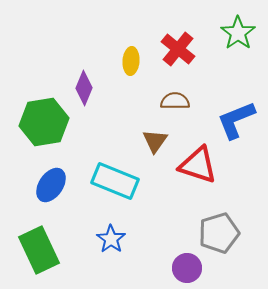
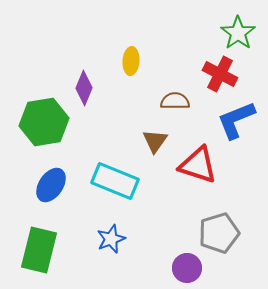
red cross: moved 42 px right, 25 px down; rotated 12 degrees counterclockwise
blue star: rotated 16 degrees clockwise
green rectangle: rotated 39 degrees clockwise
